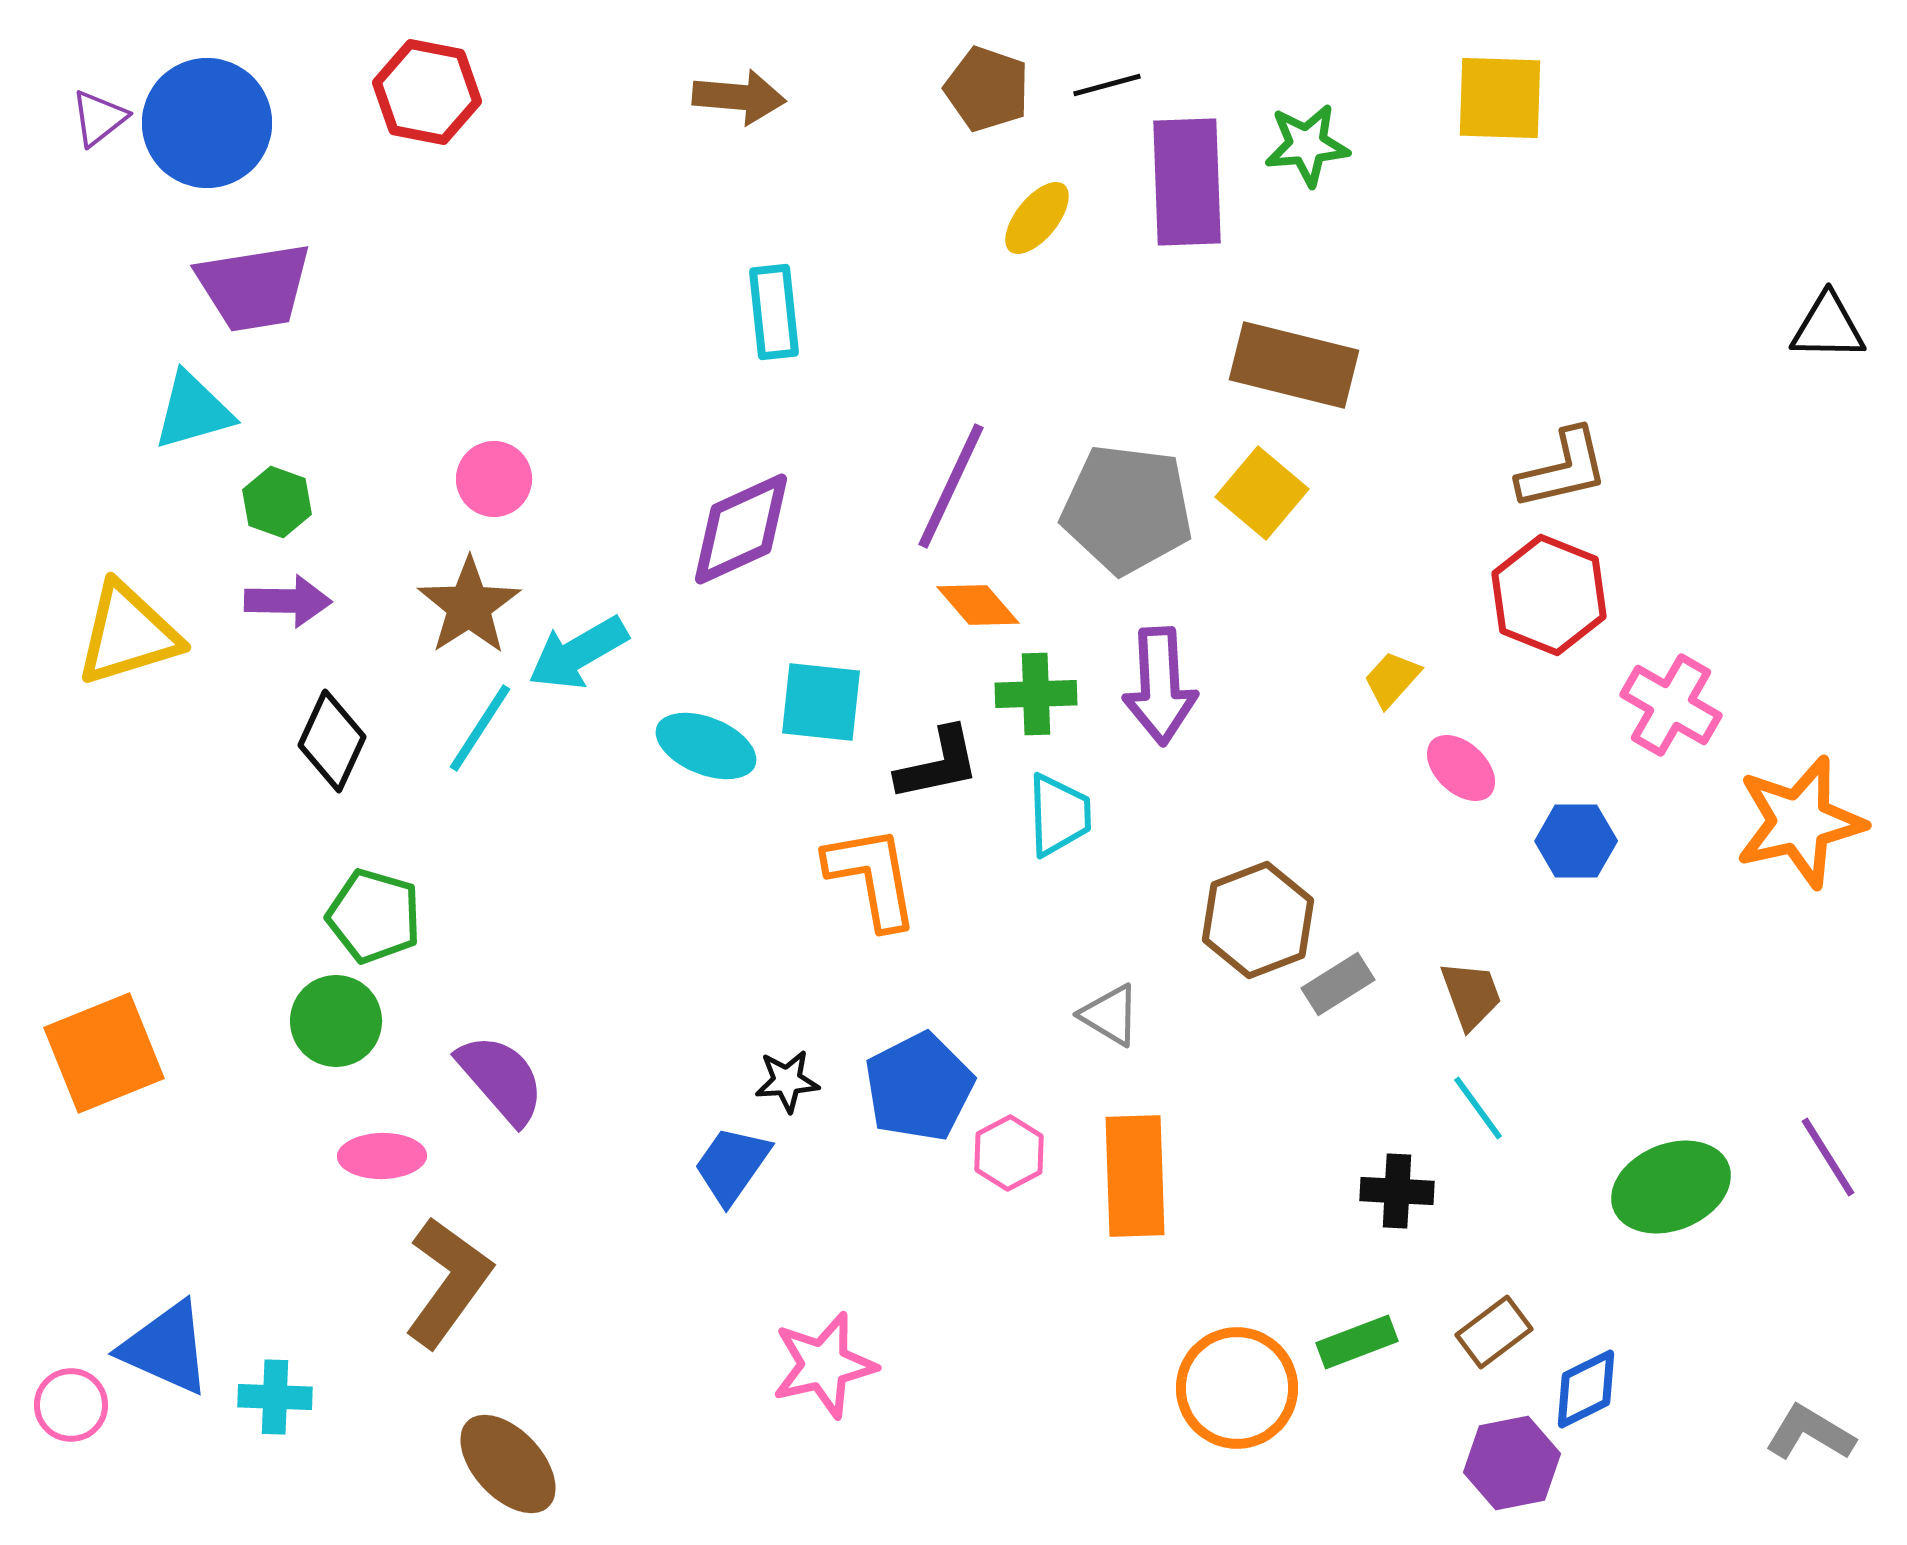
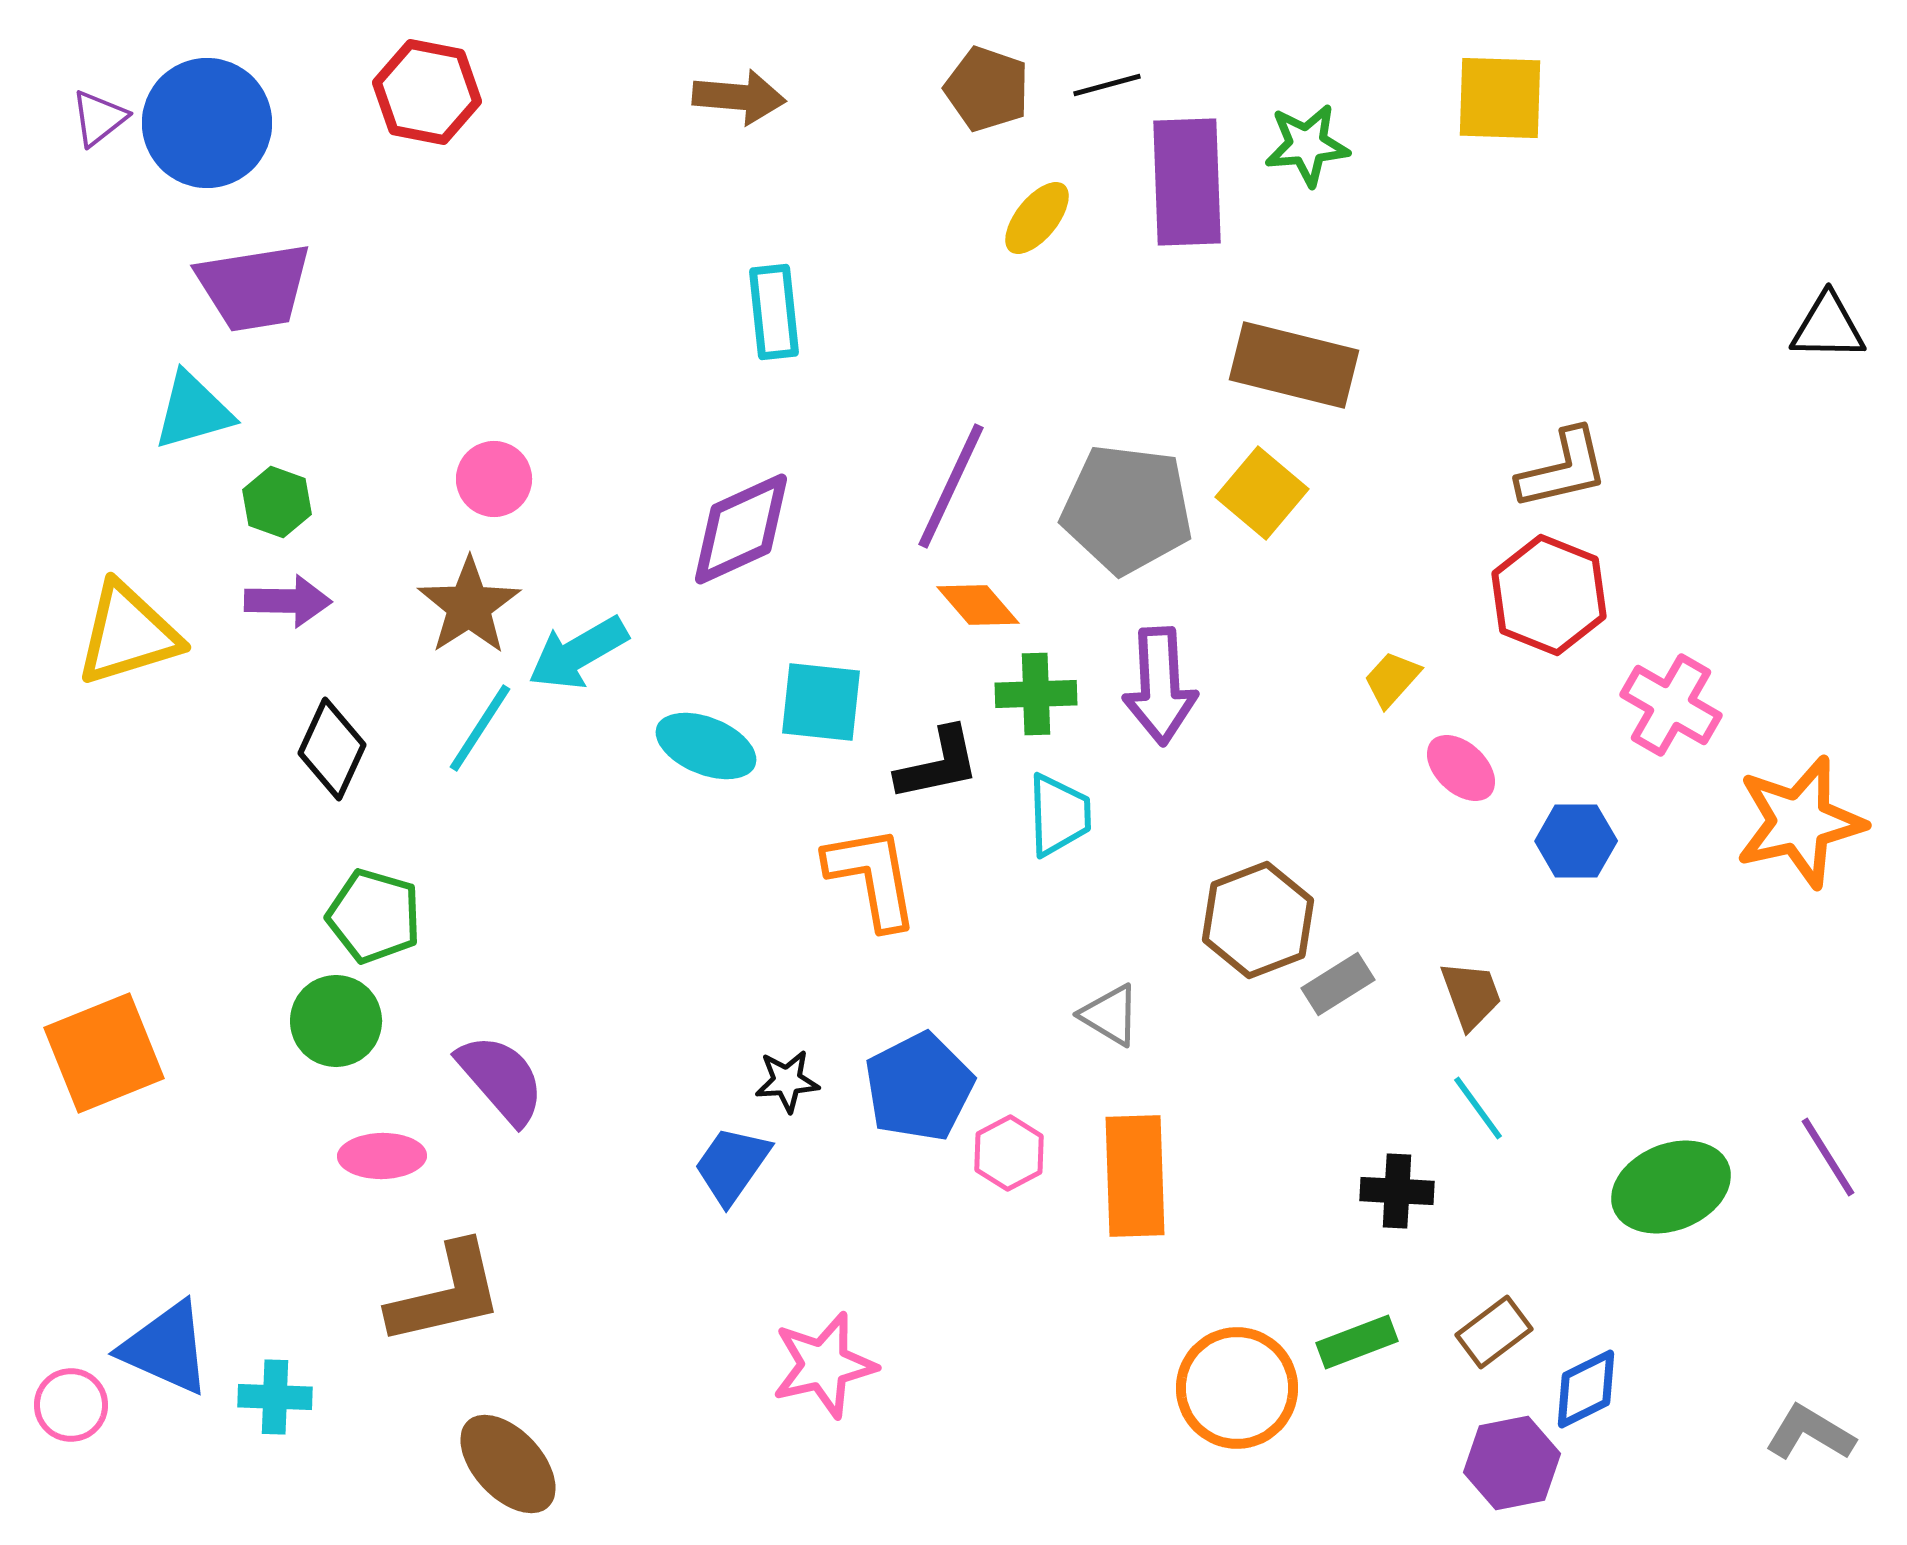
black diamond at (332, 741): moved 8 px down
brown L-shape at (448, 1282): moved 2 px left, 12 px down; rotated 41 degrees clockwise
